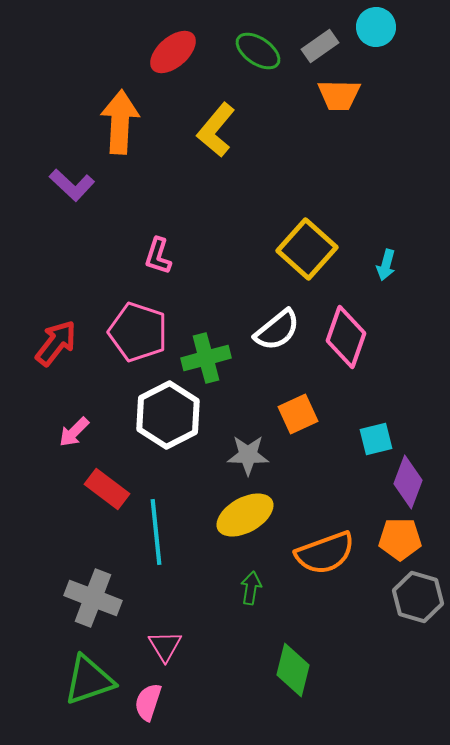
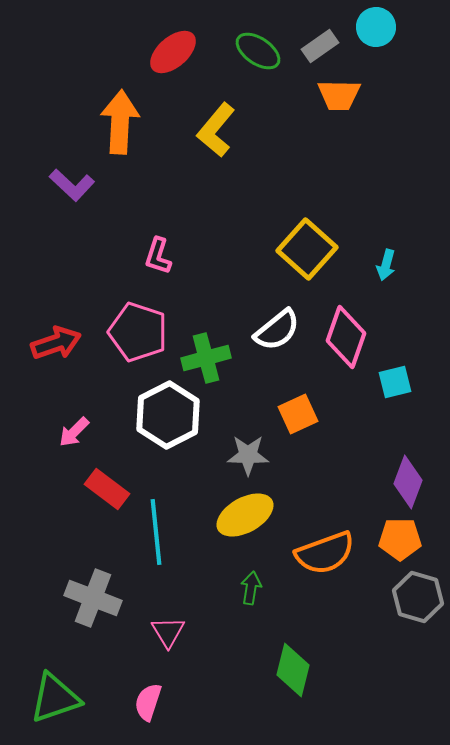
red arrow: rotated 33 degrees clockwise
cyan square: moved 19 px right, 57 px up
pink triangle: moved 3 px right, 14 px up
green triangle: moved 34 px left, 18 px down
